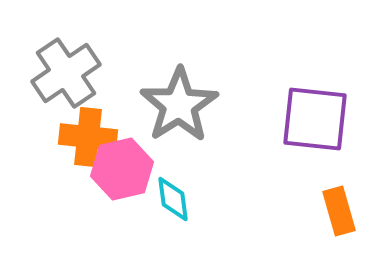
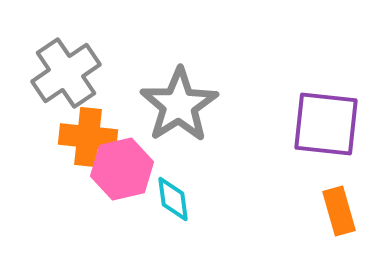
purple square: moved 11 px right, 5 px down
